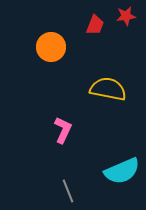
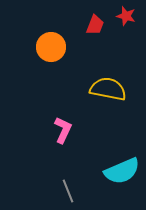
red star: rotated 24 degrees clockwise
